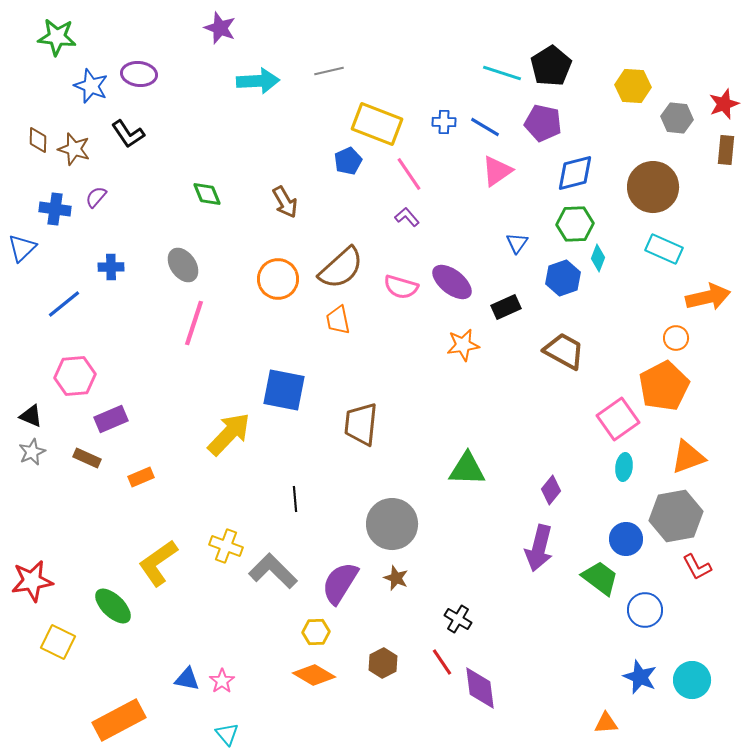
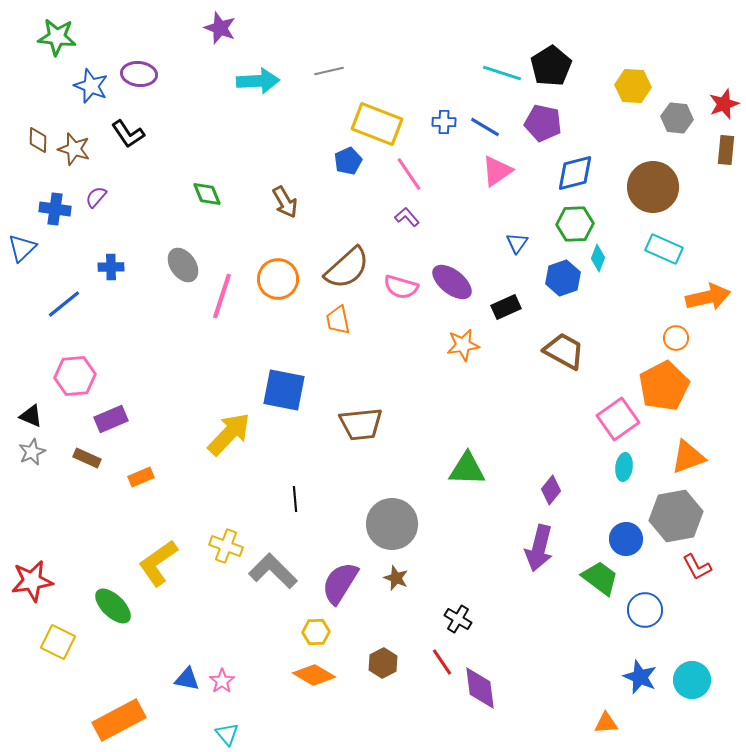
brown semicircle at (341, 268): moved 6 px right
pink line at (194, 323): moved 28 px right, 27 px up
brown trapezoid at (361, 424): rotated 102 degrees counterclockwise
